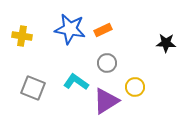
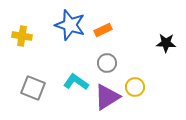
blue star: moved 4 px up; rotated 8 degrees clockwise
purple triangle: moved 1 px right, 4 px up
